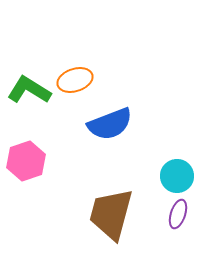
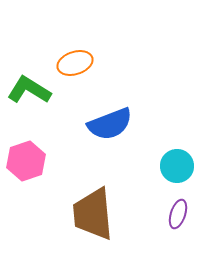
orange ellipse: moved 17 px up
cyan circle: moved 10 px up
brown trapezoid: moved 18 px left; rotated 20 degrees counterclockwise
